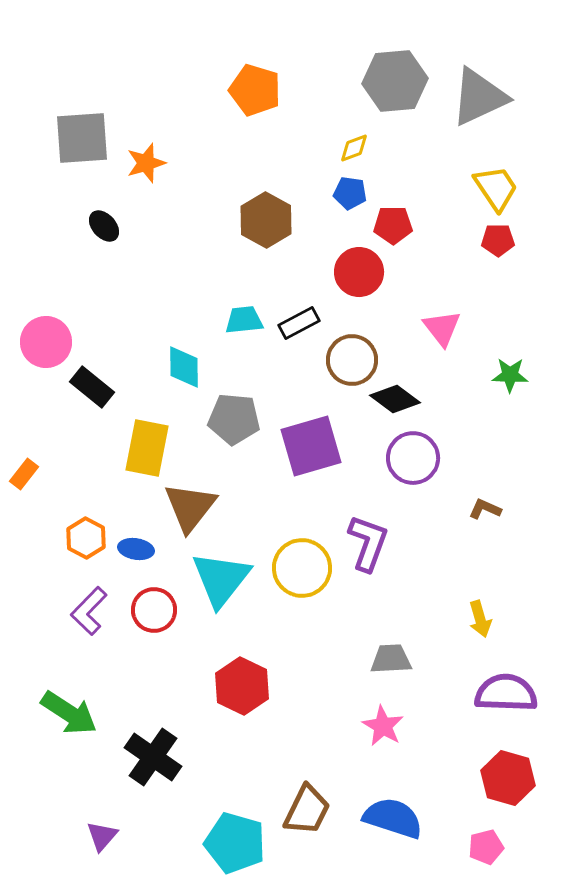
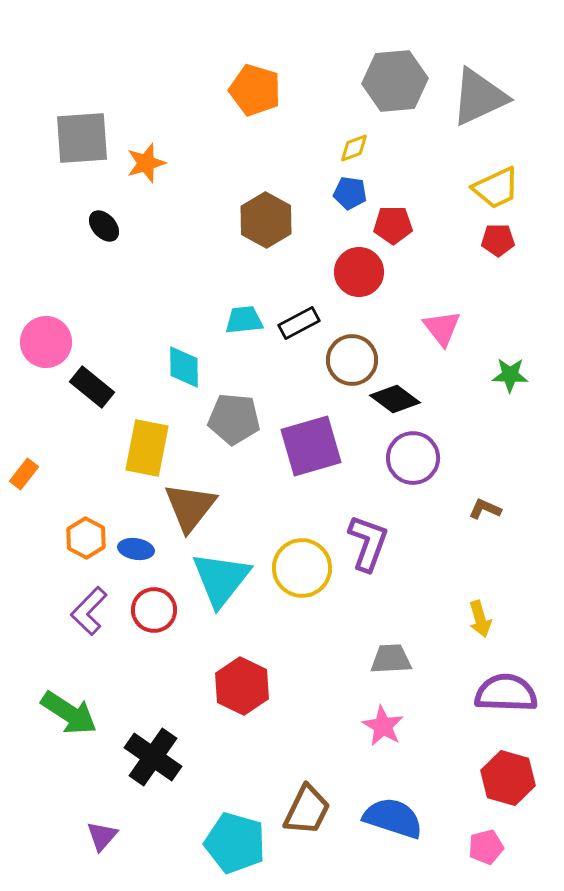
yellow trapezoid at (496, 188): rotated 99 degrees clockwise
